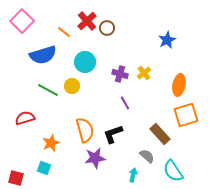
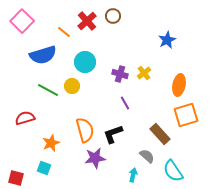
brown circle: moved 6 px right, 12 px up
